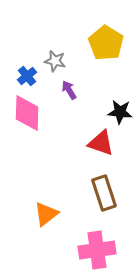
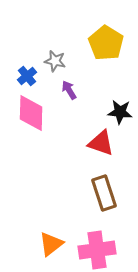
pink diamond: moved 4 px right
orange triangle: moved 5 px right, 30 px down
